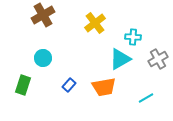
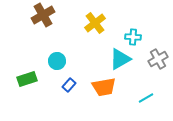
cyan circle: moved 14 px right, 3 px down
green rectangle: moved 4 px right, 6 px up; rotated 54 degrees clockwise
